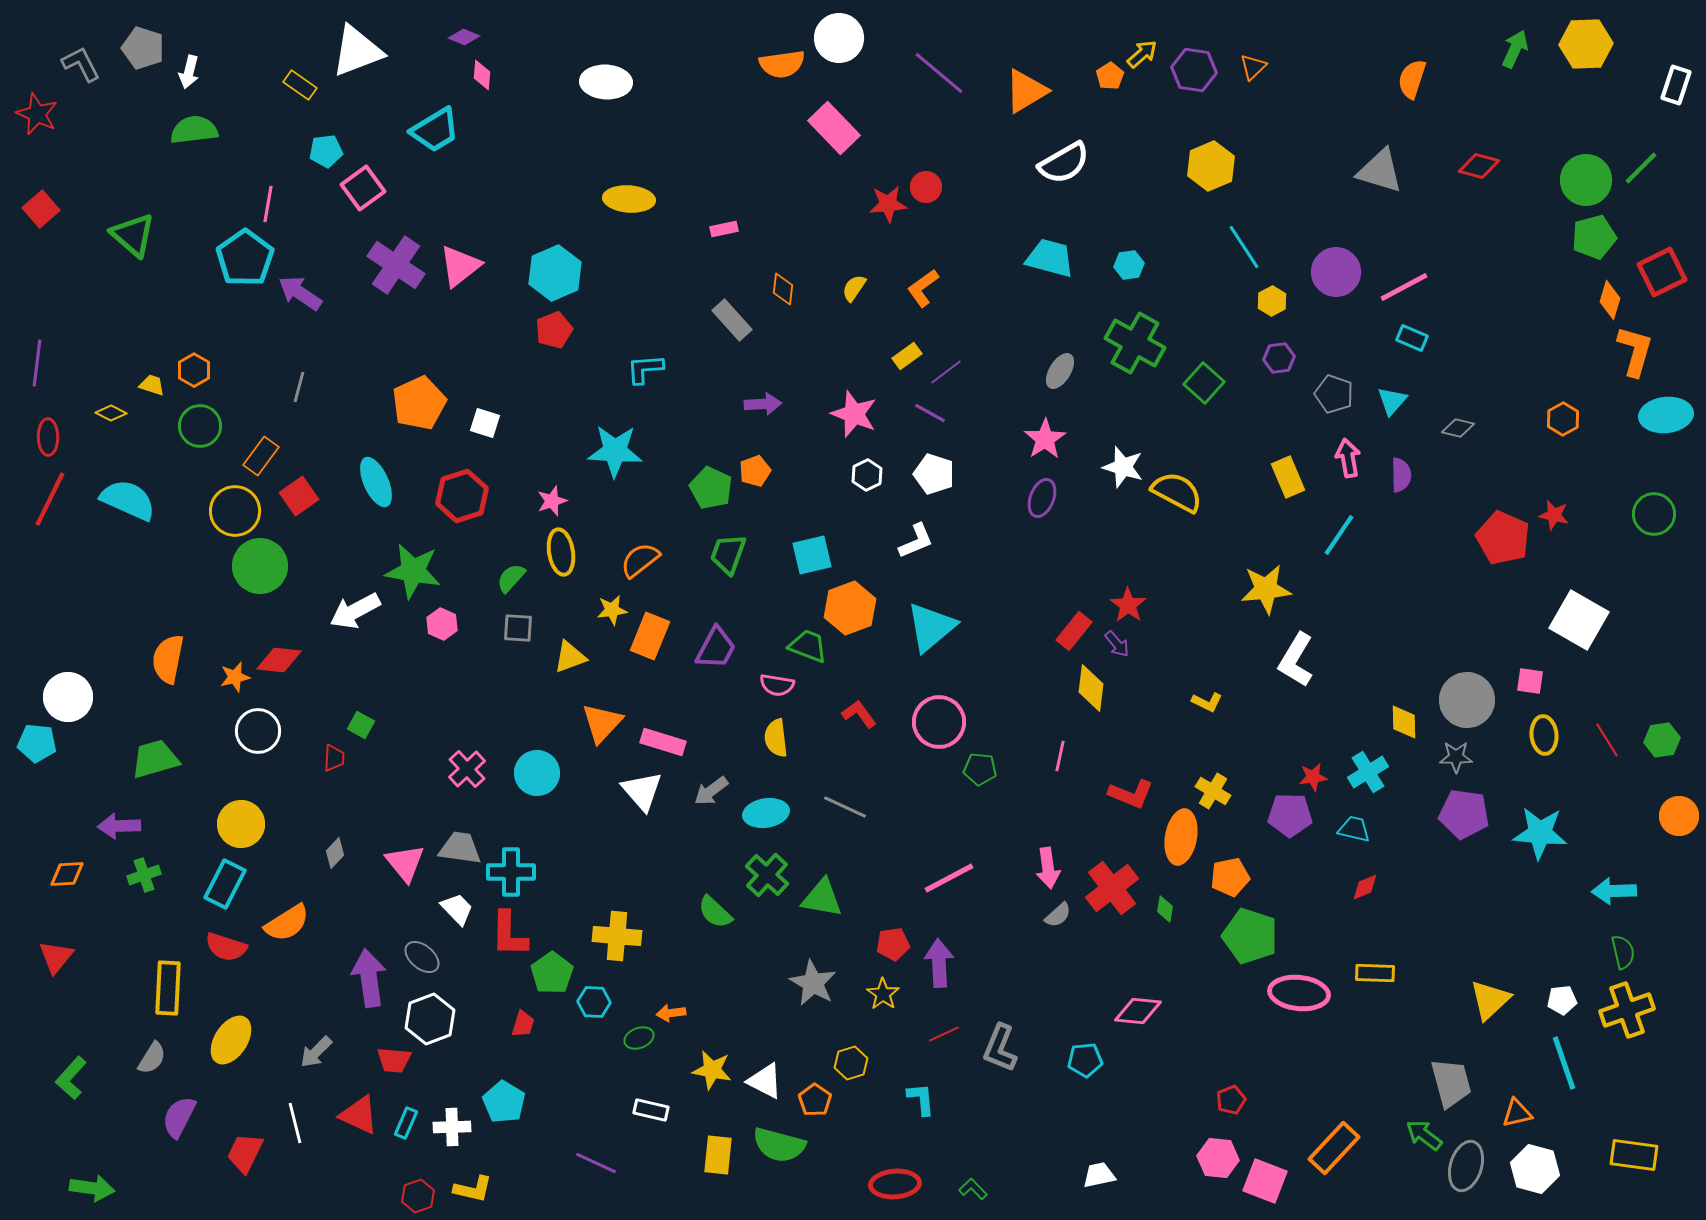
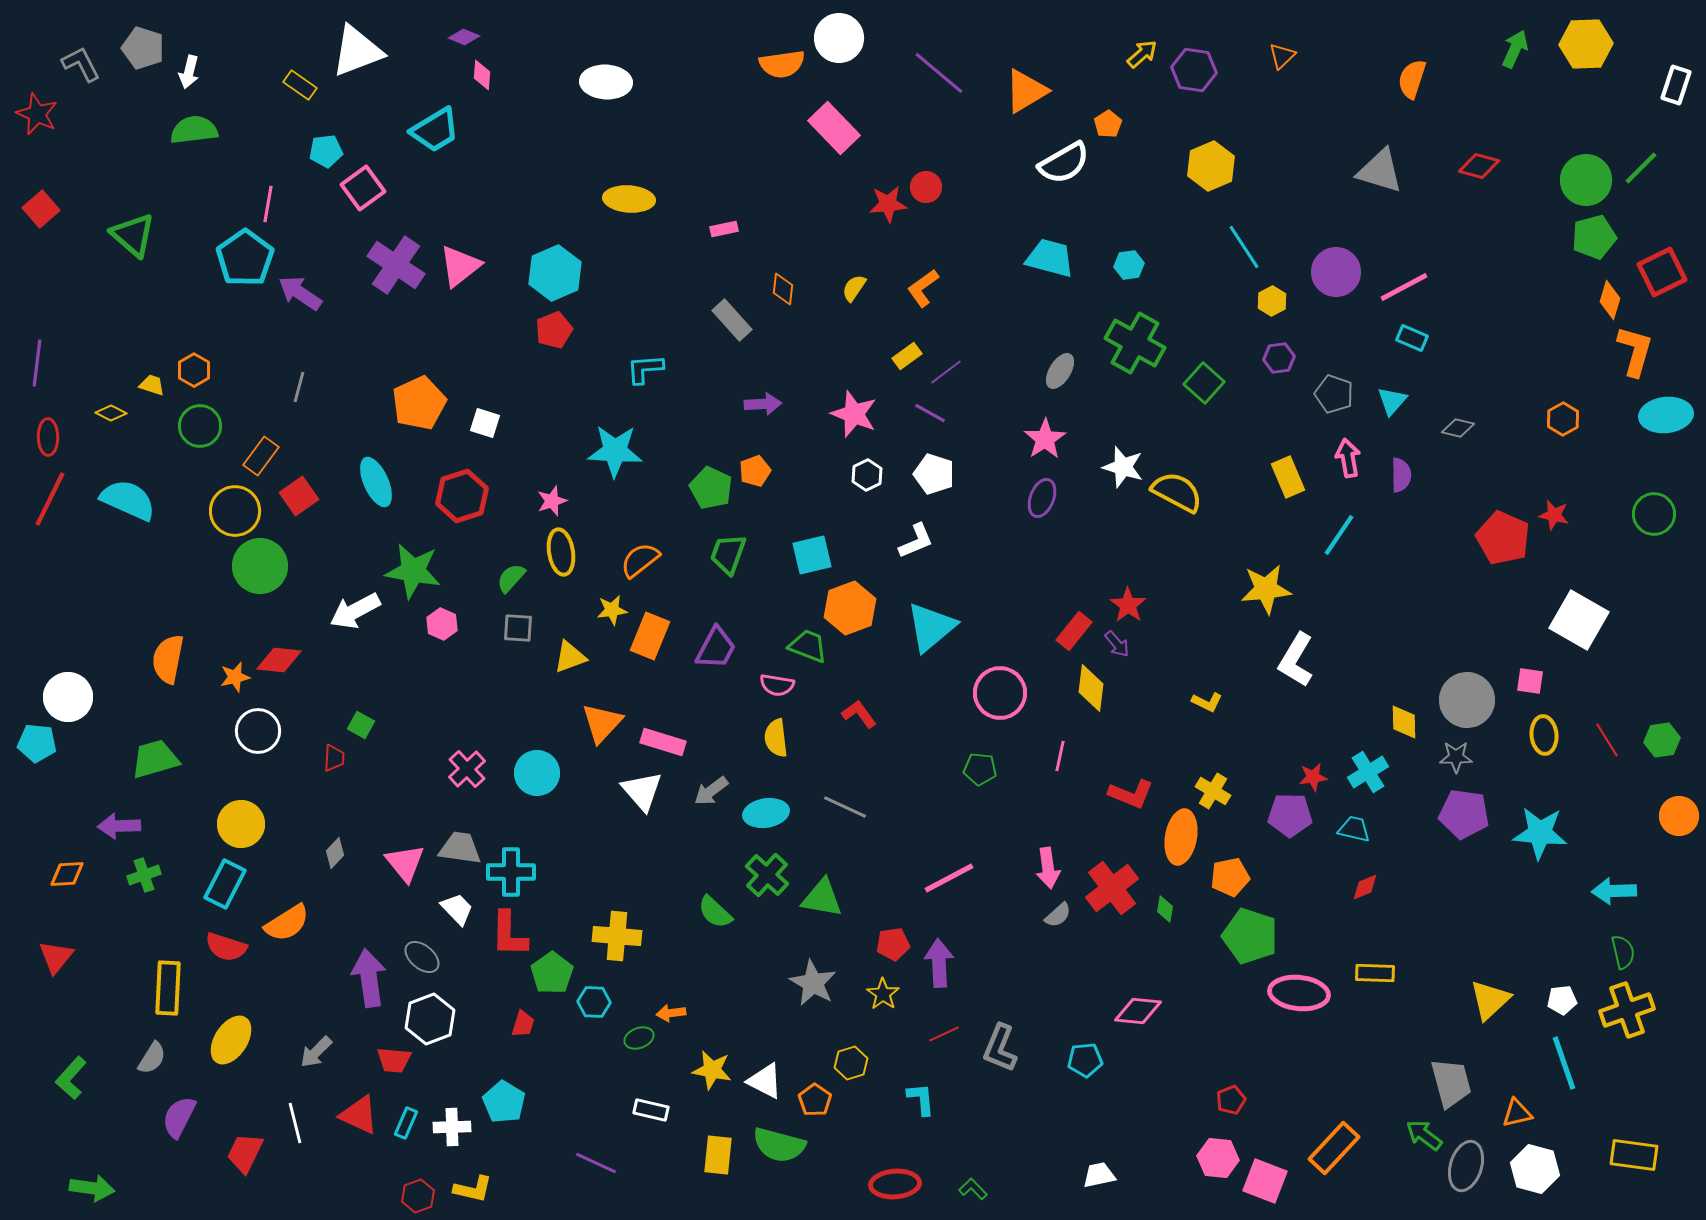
orange triangle at (1253, 67): moved 29 px right, 11 px up
orange pentagon at (1110, 76): moved 2 px left, 48 px down
pink circle at (939, 722): moved 61 px right, 29 px up
